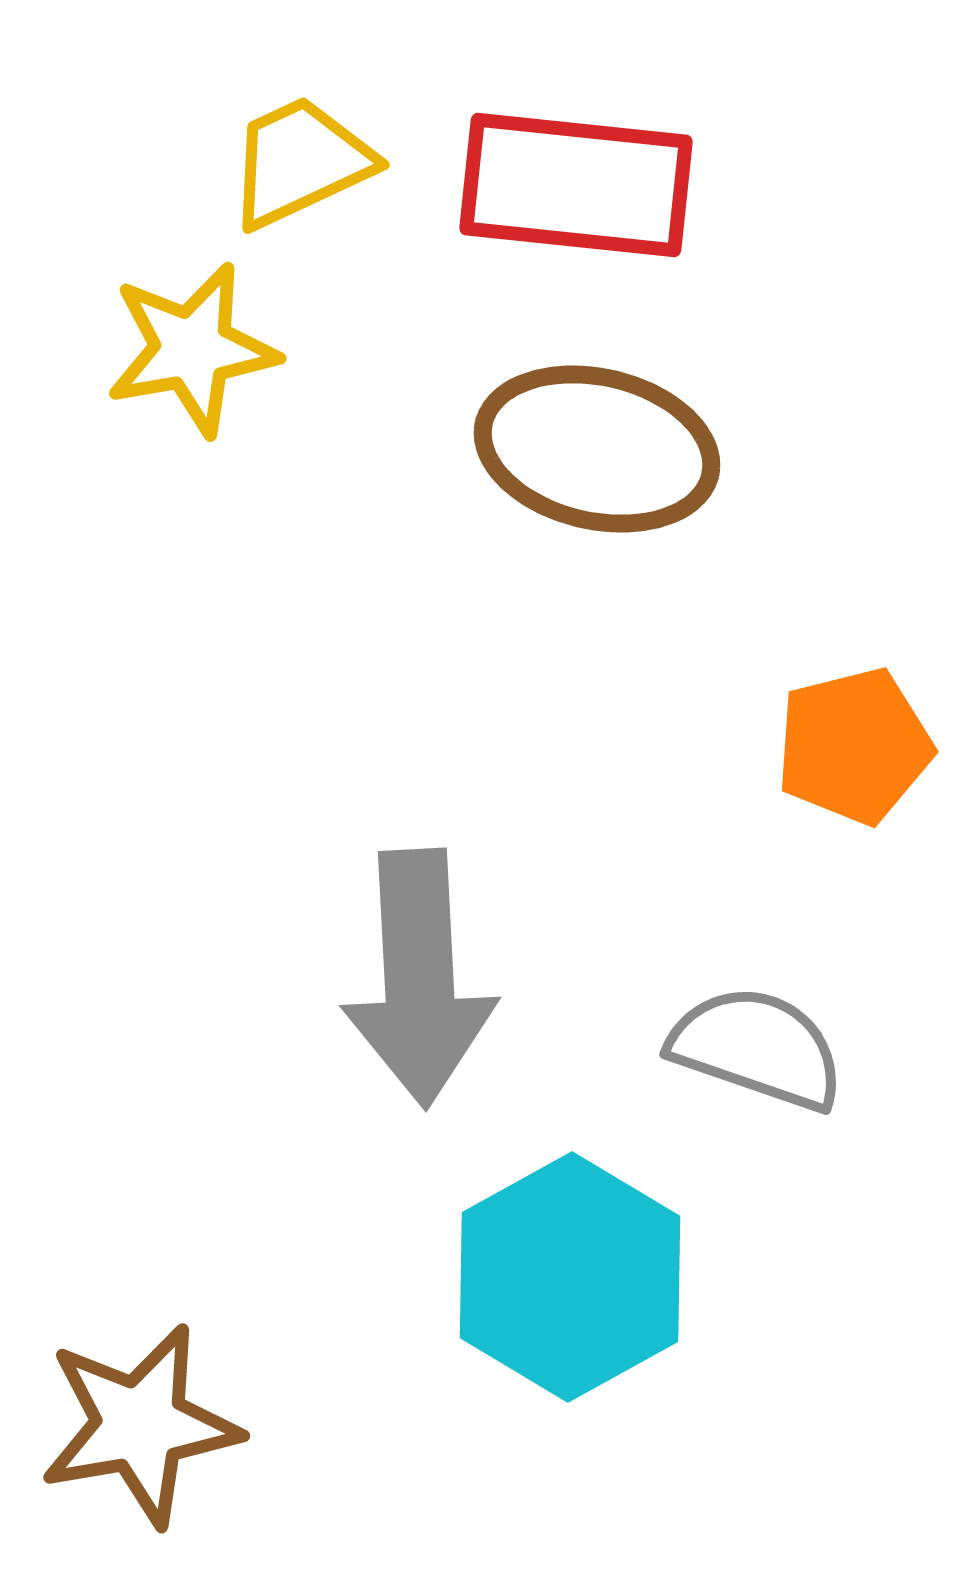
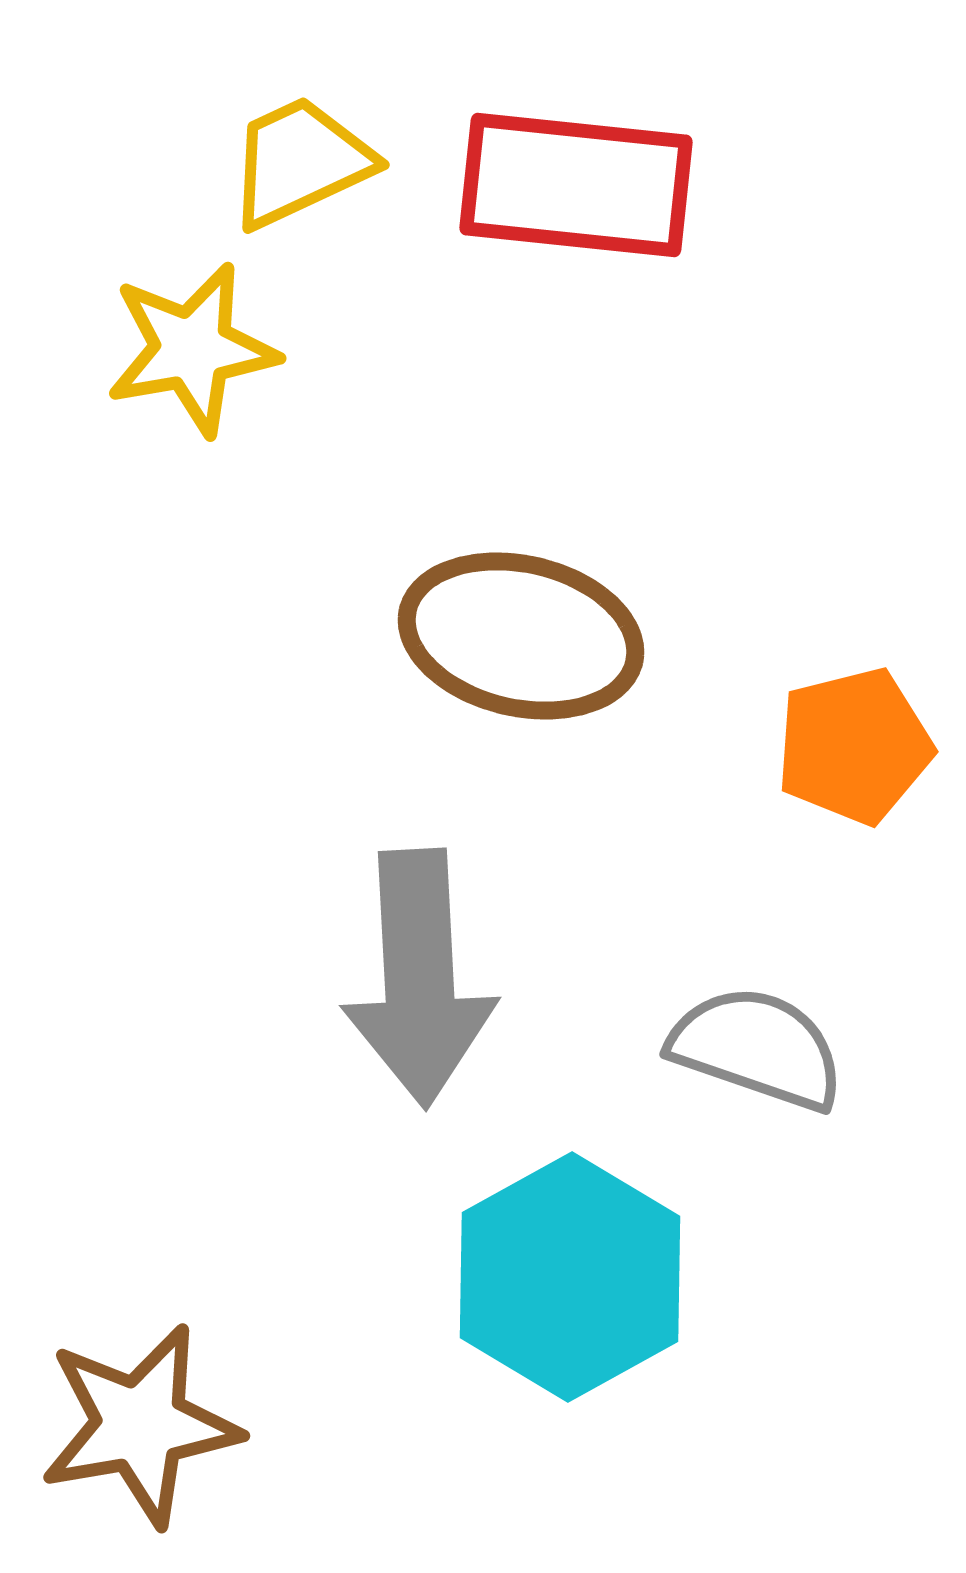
brown ellipse: moved 76 px left, 187 px down
